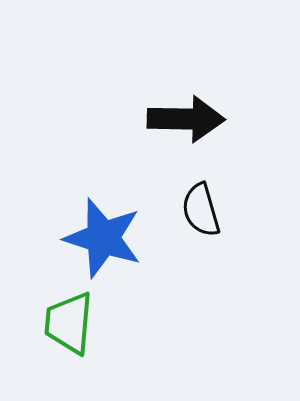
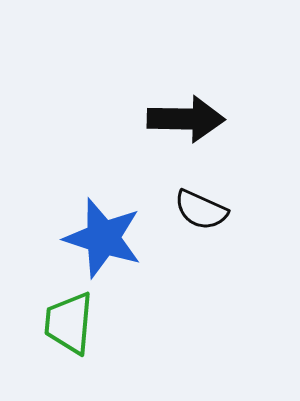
black semicircle: rotated 50 degrees counterclockwise
